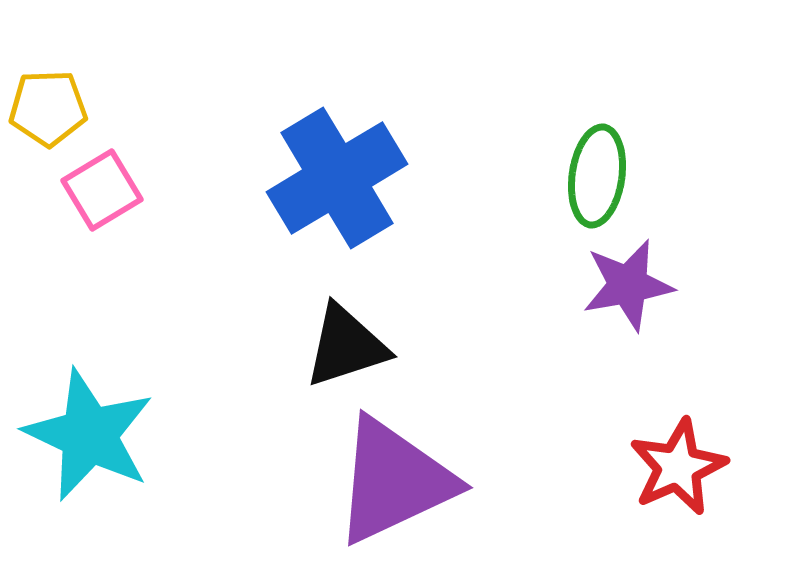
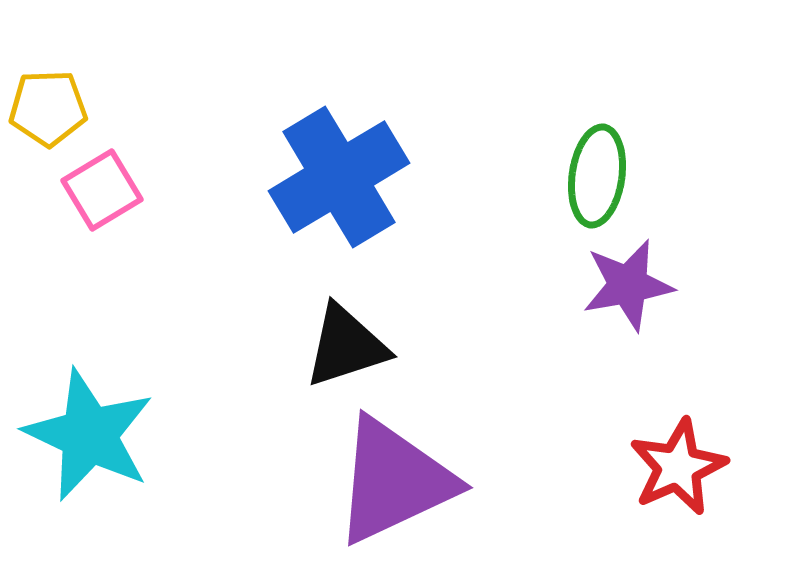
blue cross: moved 2 px right, 1 px up
